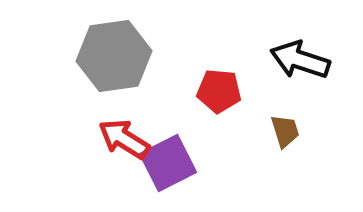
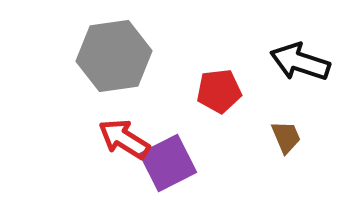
black arrow: moved 2 px down
red pentagon: rotated 12 degrees counterclockwise
brown trapezoid: moved 1 px right, 6 px down; rotated 6 degrees counterclockwise
